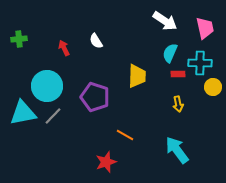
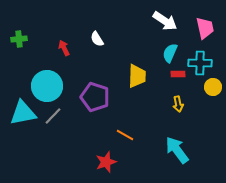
white semicircle: moved 1 px right, 2 px up
